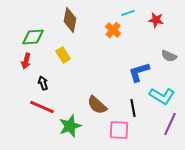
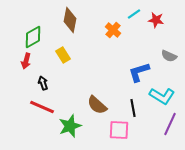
cyan line: moved 6 px right, 1 px down; rotated 16 degrees counterclockwise
green diamond: rotated 25 degrees counterclockwise
